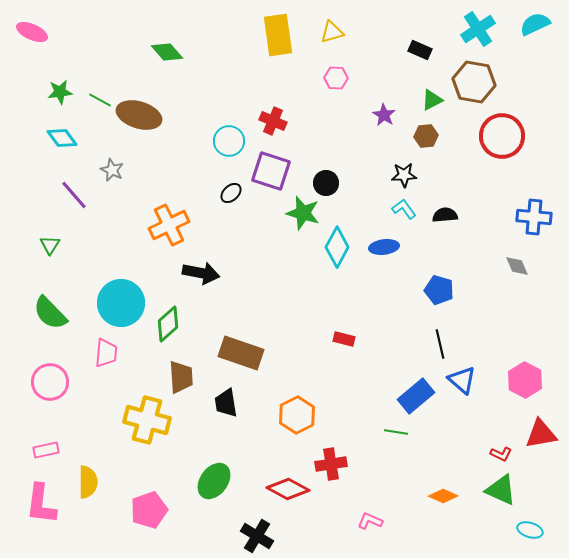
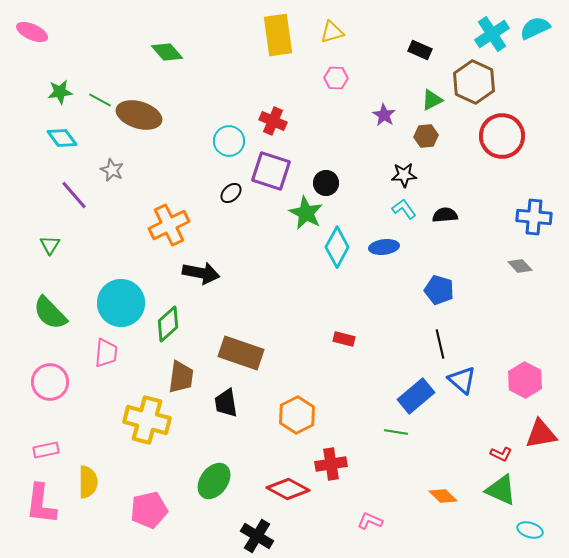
cyan semicircle at (535, 24): moved 4 px down
cyan cross at (478, 29): moved 14 px right, 5 px down
brown hexagon at (474, 82): rotated 15 degrees clockwise
green star at (303, 213): moved 3 px right; rotated 12 degrees clockwise
gray diamond at (517, 266): moved 3 px right; rotated 20 degrees counterclockwise
brown trapezoid at (181, 377): rotated 12 degrees clockwise
orange diamond at (443, 496): rotated 20 degrees clockwise
pink pentagon at (149, 510): rotated 6 degrees clockwise
